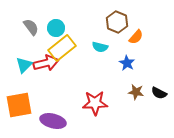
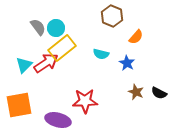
brown hexagon: moved 5 px left, 6 px up
gray semicircle: moved 7 px right
cyan semicircle: moved 1 px right, 7 px down
red arrow: rotated 20 degrees counterclockwise
brown star: rotated 14 degrees clockwise
red star: moved 10 px left, 2 px up
purple ellipse: moved 5 px right, 1 px up
